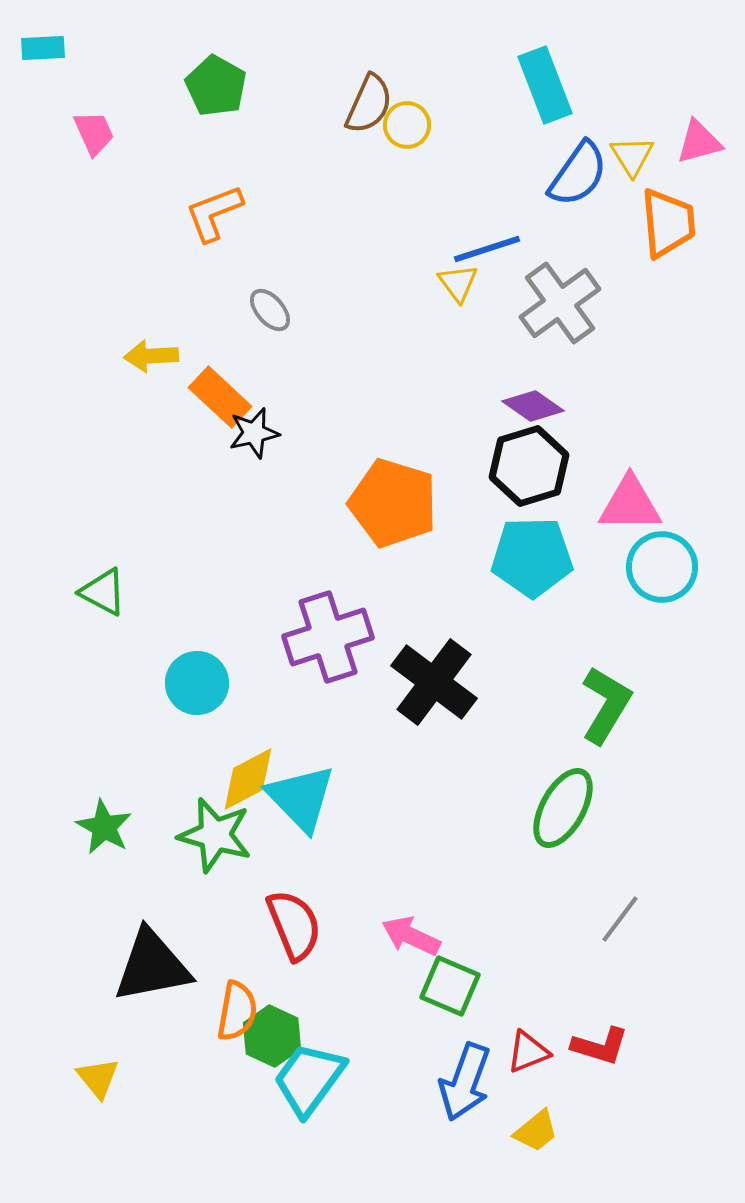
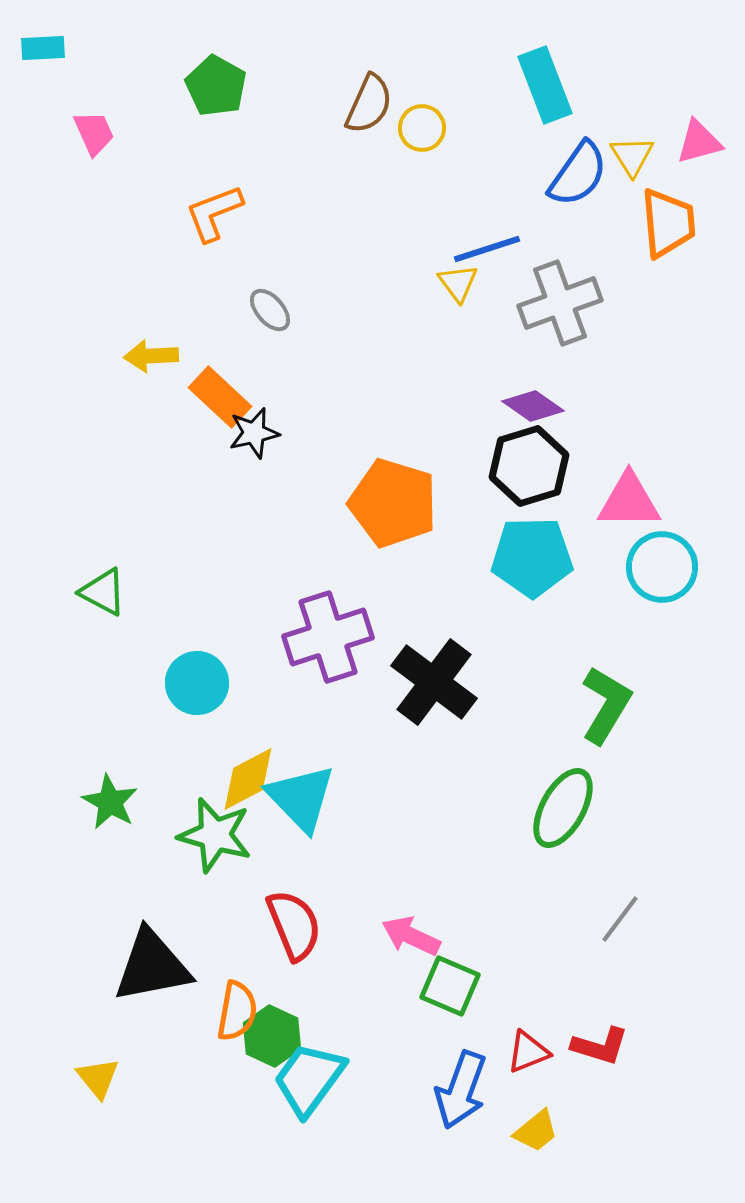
yellow circle at (407, 125): moved 15 px right, 3 px down
gray cross at (560, 303): rotated 16 degrees clockwise
pink triangle at (630, 504): moved 1 px left, 3 px up
green star at (104, 827): moved 6 px right, 25 px up
blue arrow at (465, 1082): moved 4 px left, 8 px down
